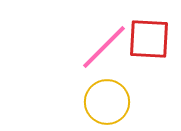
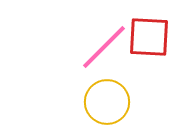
red square: moved 2 px up
